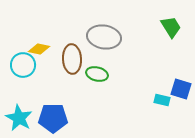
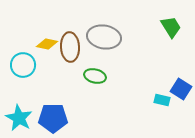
yellow diamond: moved 8 px right, 5 px up
brown ellipse: moved 2 px left, 12 px up
green ellipse: moved 2 px left, 2 px down
blue square: rotated 15 degrees clockwise
